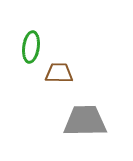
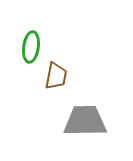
brown trapezoid: moved 3 px left, 3 px down; rotated 100 degrees clockwise
